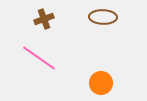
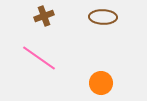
brown cross: moved 3 px up
